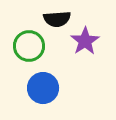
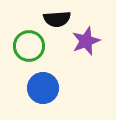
purple star: moved 1 px right; rotated 12 degrees clockwise
